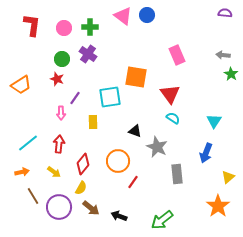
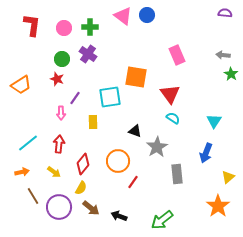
gray star: rotated 15 degrees clockwise
